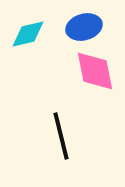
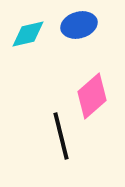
blue ellipse: moved 5 px left, 2 px up
pink diamond: moved 3 px left, 25 px down; rotated 60 degrees clockwise
